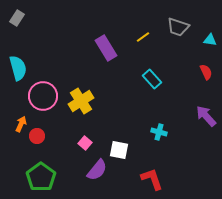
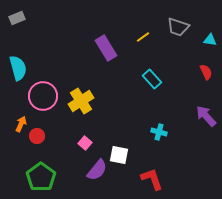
gray rectangle: rotated 35 degrees clockwise
white square: moved 5 px down
